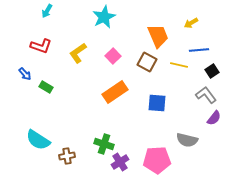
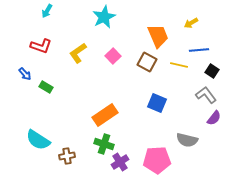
black square: rotated 24 degrees counterclockwise
orange rectangle: moved 10 px left, 23 px down
blue square: rotated 18 degrees clockwise
